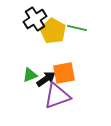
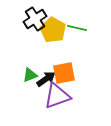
yellow pentagon: moved 1 px up
